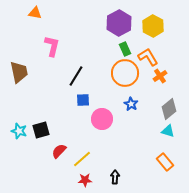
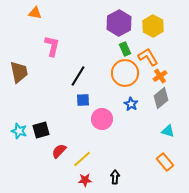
black line: moved 2 px right
gray diamond: moved 8 px left, 11 px up
